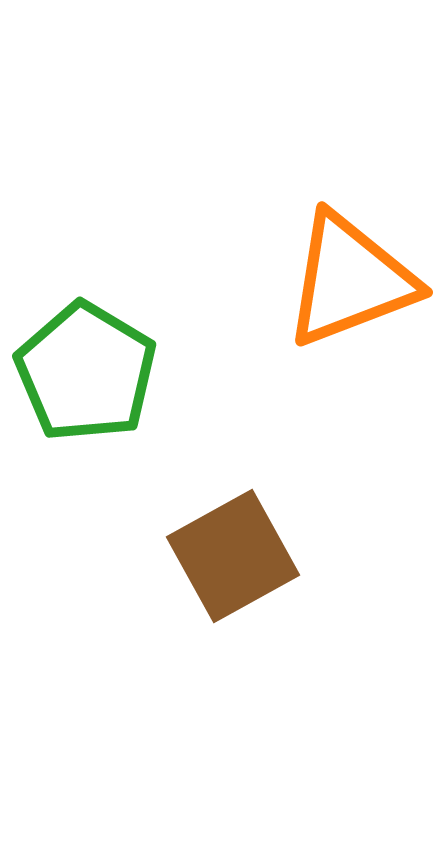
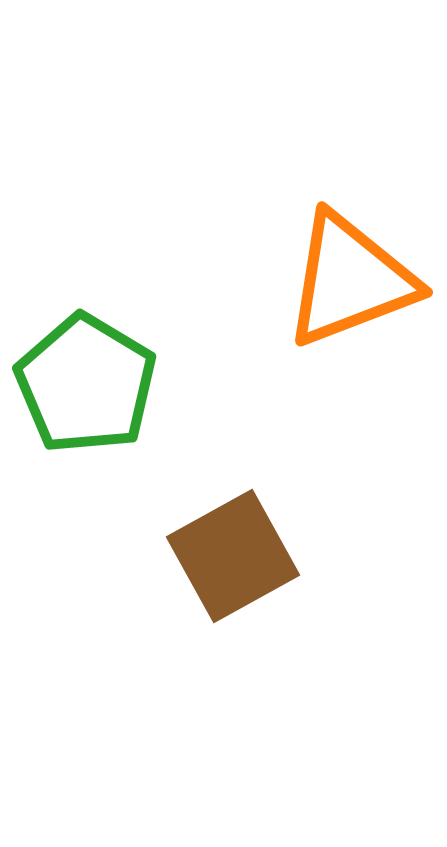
green pentagon: moved 12 px down
